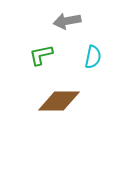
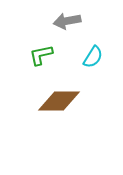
cyan semicircle: rotated 20 degrees clockwise
